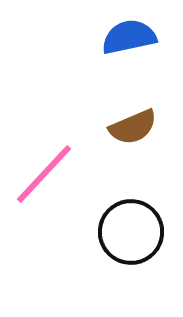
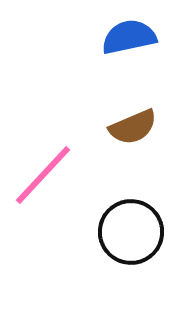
pink line: moved 1 px left, 1 px down
